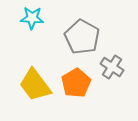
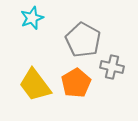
cyan star: rotated 25 degrees counterclockwise
gray pentagon: moved 1 px right, 3 px down
gray cross: rotated 20 degrees counterclockwise
